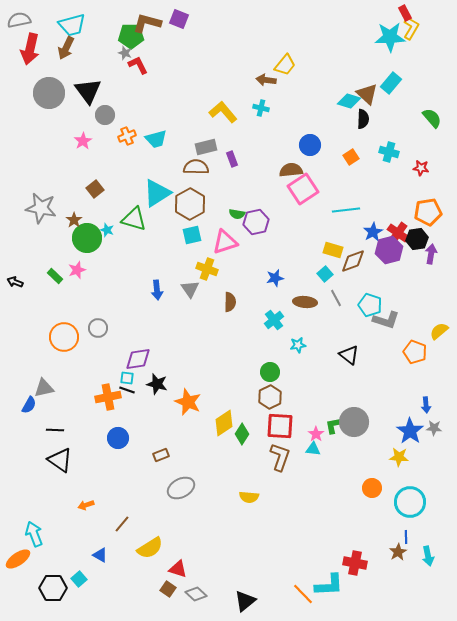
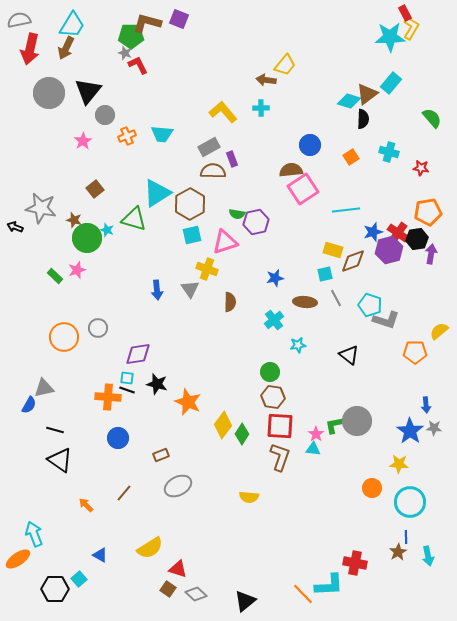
cyan trapezoid at (72, 25): rotated 44 degrees counterclockwise
black triangle at (88, 91): rotated 16 degrees clockwise
brown triangle at (367, 94): rotated 40 degrees clockwise
cyan cross at (261, 108): rotated 14 degrees counterclockwise
cyan trapezoid at (156, 139): moved 6 px right, 5 px up; rotated 20 degrees clockwise
gray rectangle at (206, 147): moved 3 px right; rotated 15 degrees counterclockwise
brown semicircle at (196, 167): moved 17 px right, 4 px down
brown star at (74, 220): rotated 21 degrees counterclockwise
blue star at (373, 232): rotated 12 degrees clockwise
cyan square at (325, 274): rotated 28 degrees clockwise
black arrow at (15, 282): moved 55 px up
orange pentagon at (415, 352): rotated 20 degrees counterclockwise
purple diamond at (138, 359): moved 5 px up
orange cross at (108, 397): rotated 15 degrees clockwise
brown hexagon at (270, 397): moved 3 px right; rotated 25 degrees counterclockwise
gray circle at (354, 422): moved 3 px right, 1 px up
yellow diamond at (224, 423): moved 1 px left, 2 px down; rotated 20 degrees counterclockwise
black line at (55, 430): rotated 12 degrees clockwise
yellow star at (399, 457): moved 7 px down
gray ellipse at (181, 488): moved 3 px left, 2 px up
orange arrow at (86, 505): rotated 63 degrees clockwise
brown line at (122, 524): moved 2 px right, 31 px up
black hexagon at (53, 588): moved 2 px right, 1 px down
